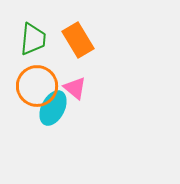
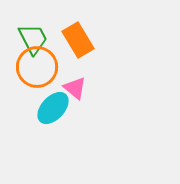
green trapezoid: rotated 32 degrees counterclockwise
orange circle: moved 19 px up
cyan ellipse: rotated 16 degrees clockwise
